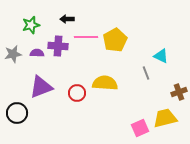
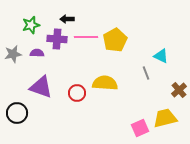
purple cross: moved 1 px left, 7 px up
purple triangle: rotated 40 degrees clockwise
brown cross: moved 2 px up; rotated 21 degrees counterclockwise
